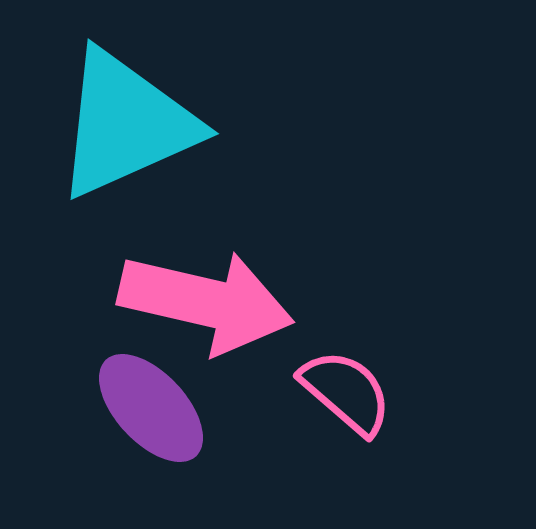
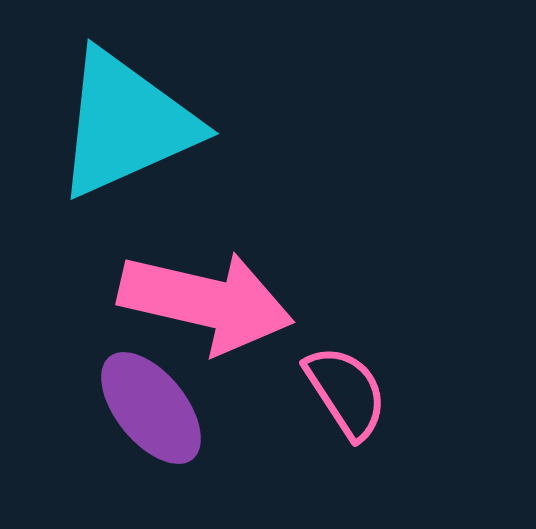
pink semicircle: rotated 16 degrees clockwise
purple ellipse: rotated 4 degrees clockwise
